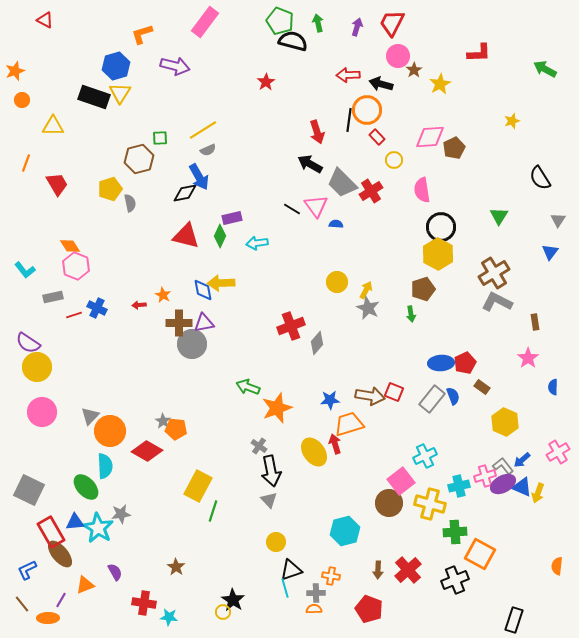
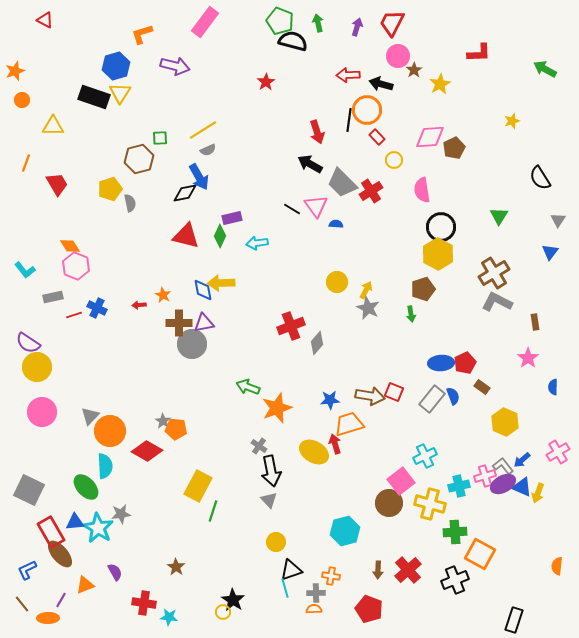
yellow ellipse at (314, 452): rotated 24 degrees counterclockwise
